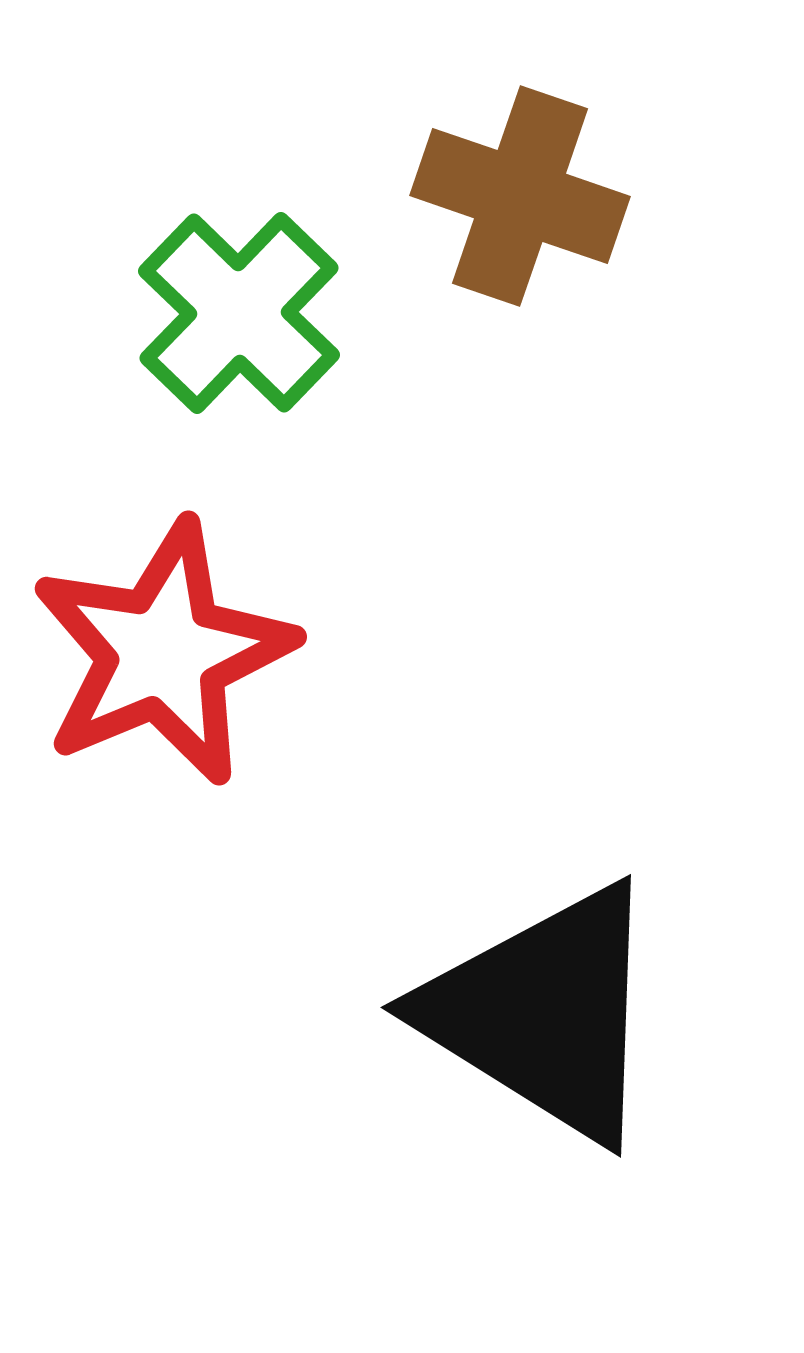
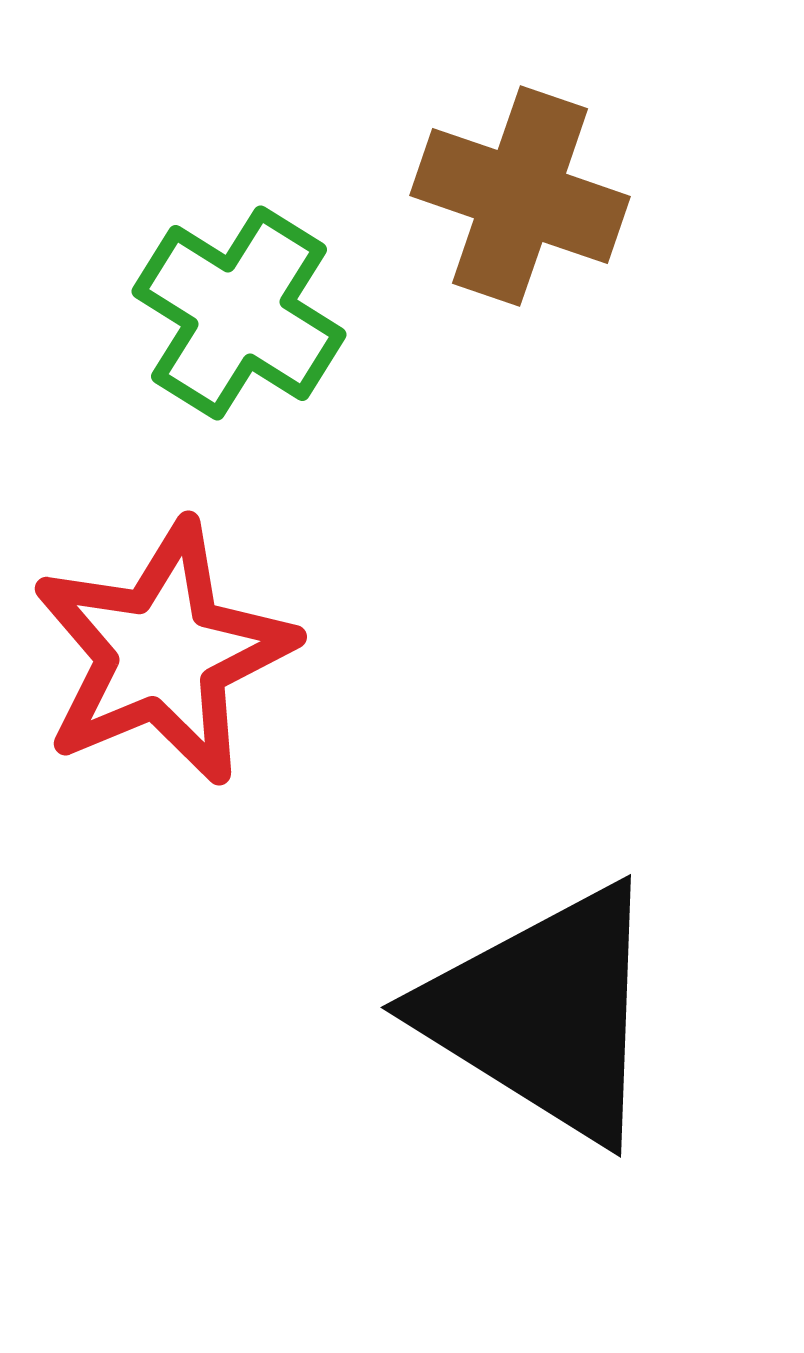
green cross: rotated 12 degrees counterclockwise
